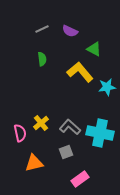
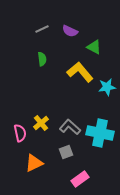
green triangle: moved 2 px up
orange triangle: rotated 12 degrees counterclockwise
